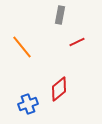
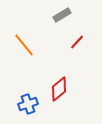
gray rectangle: moved 2 px right; rotated 48 degrees clockwise
red line: rotated 21 degrees counterclockwise
orange line: moved 2 px right, 2 px up
